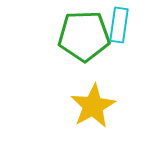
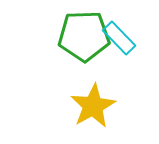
cyan rectangle: moved 13 px down; rotated 52 degrees counterclockwise
